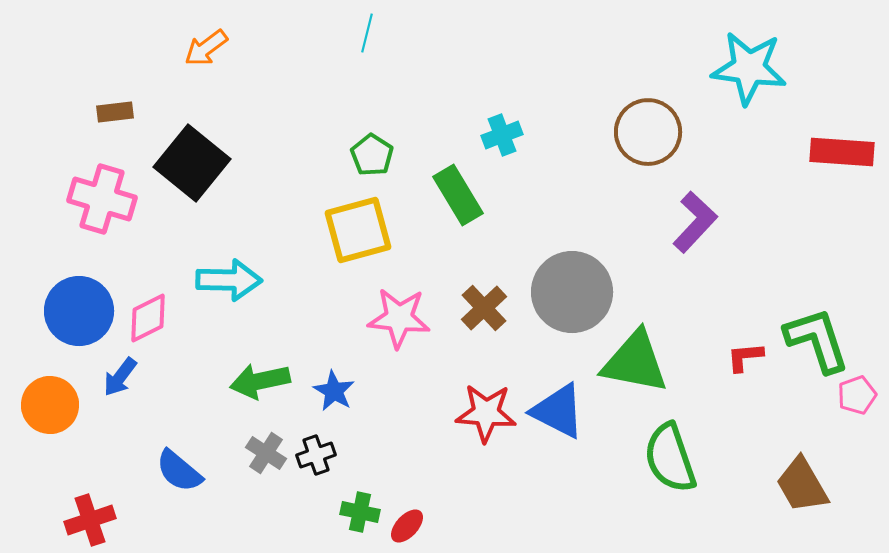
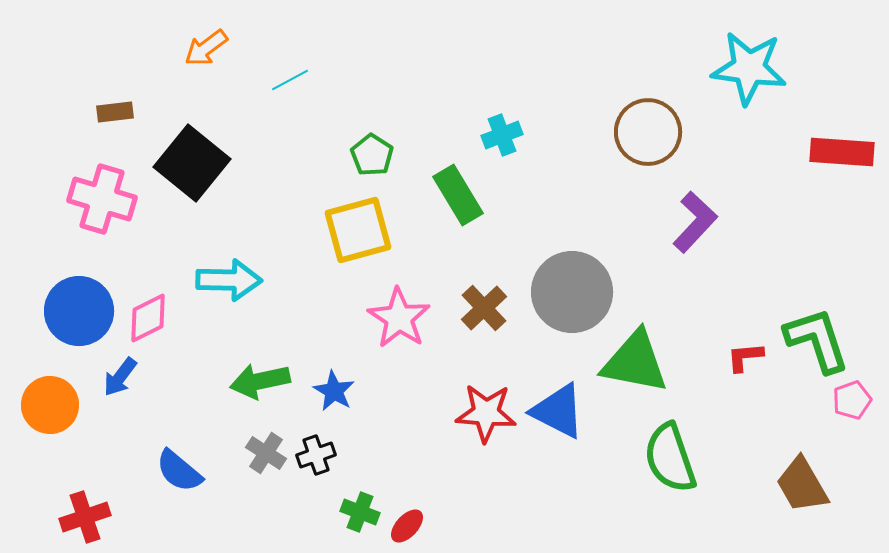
cyan line: moved 77 px left, 47 px down; rotated 48 degrees clockwise
pink star: rotated 28 degrees clockwise
pink pentagon: moved 5 px left, 5 px down
green cross: rotated 9 degrees clockwise
red cross: moved 5 px left, 3 px up
